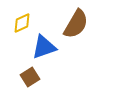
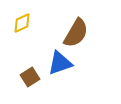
brown semicircle: moved 9 px down
blue triangle: moved 16 px right, 16 px down
